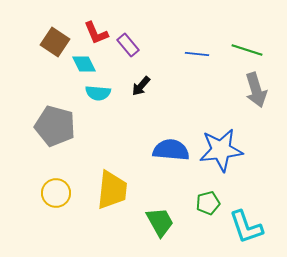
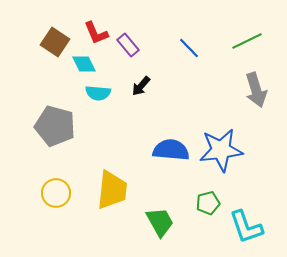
green line: moved 9 px up; rotated 44 degrees counterclockwise
blue line: moved 8 px left, 6 px up; rotated 40 degrees clockwise
